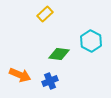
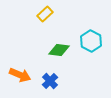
green diamond: moved 4 px up
blue cross: rotated 21 degrees counterclockwise
